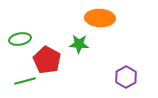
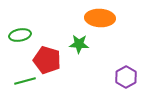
green ellipse: moved 4 px up
red pentagon: rotated 12 degrees counterclockwise
